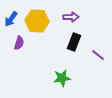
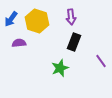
purple arrow: rotated 84 degrees clockwise
yellow hexagon: rotated 15 degrees clockwise
purple semicircle: rotated 112 degrees counterclockwise
purple line: moved 3 px right, 6 px down; rotated 16 degrees clockwise
green star: moved 2 px left, 10 px up; rotated 12 degrees counterclockwise
